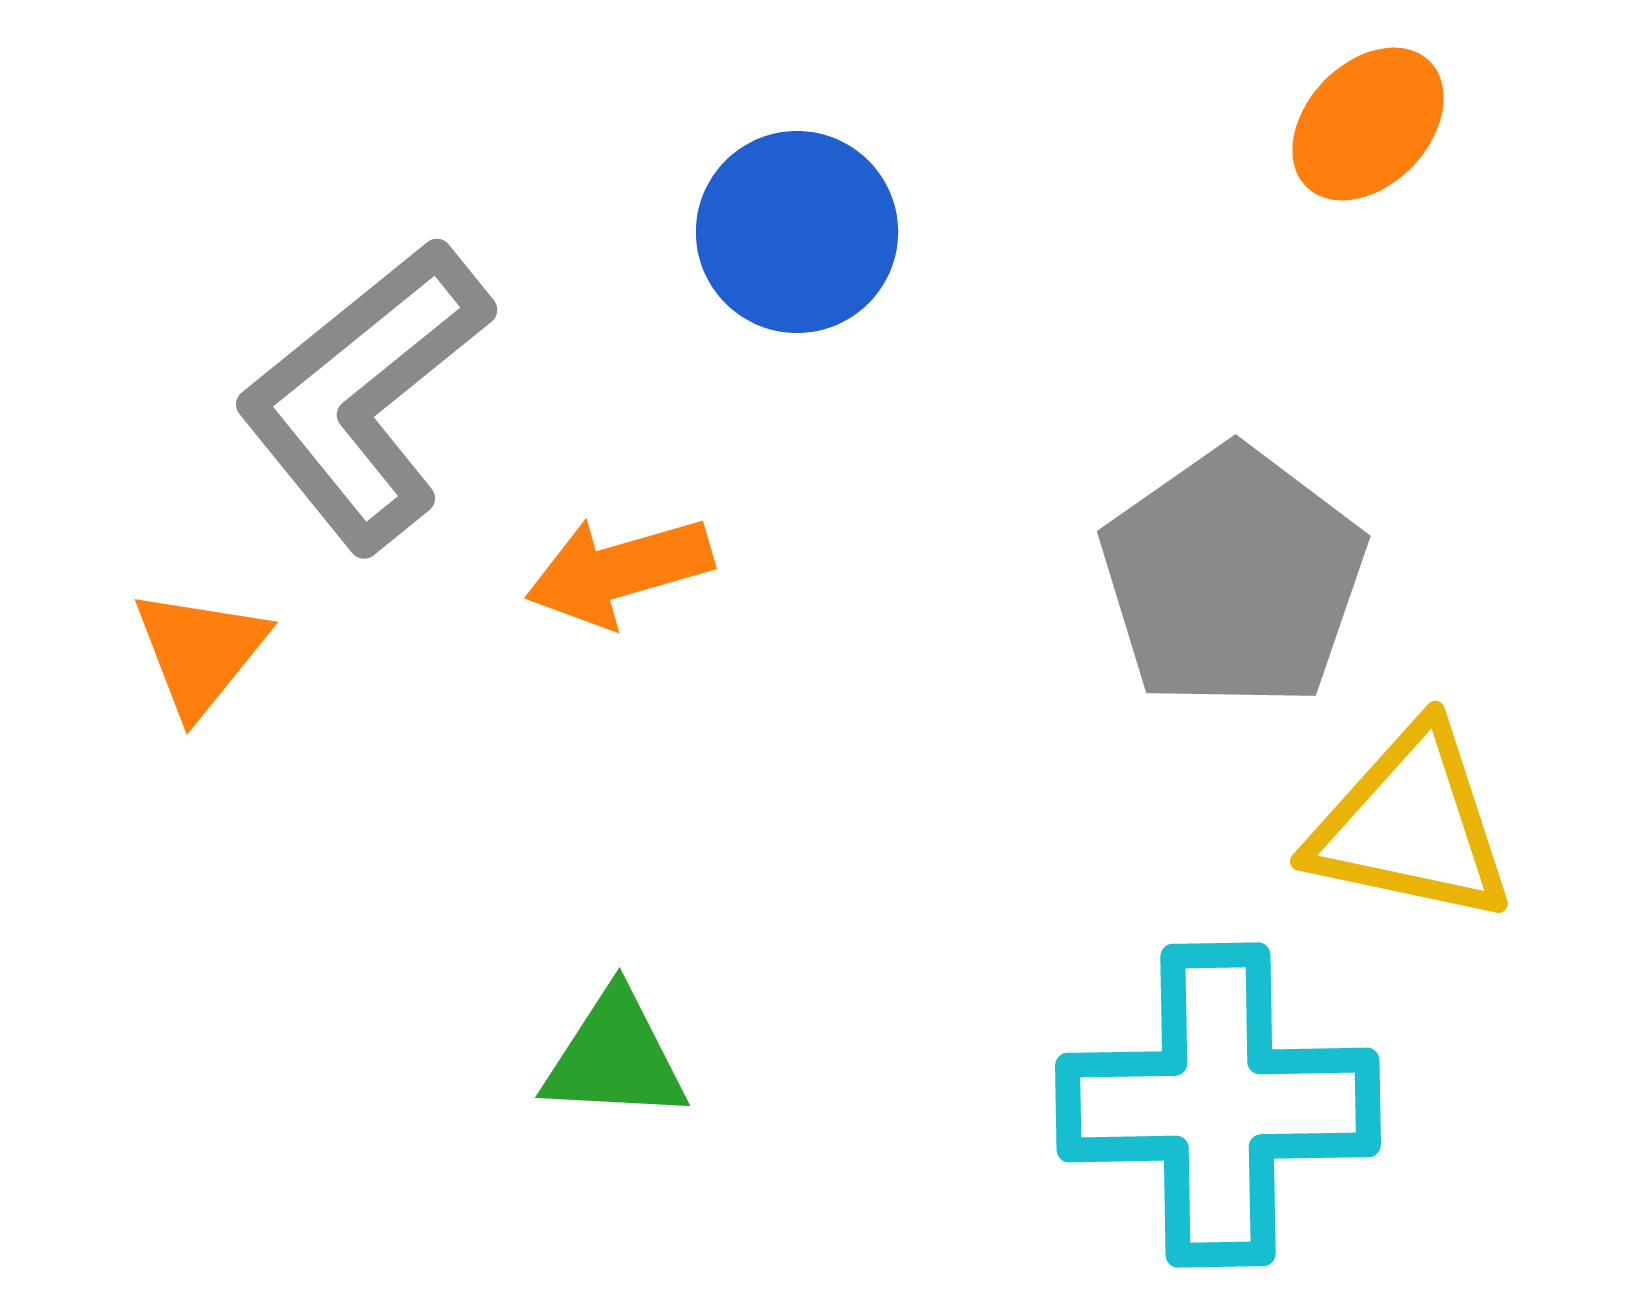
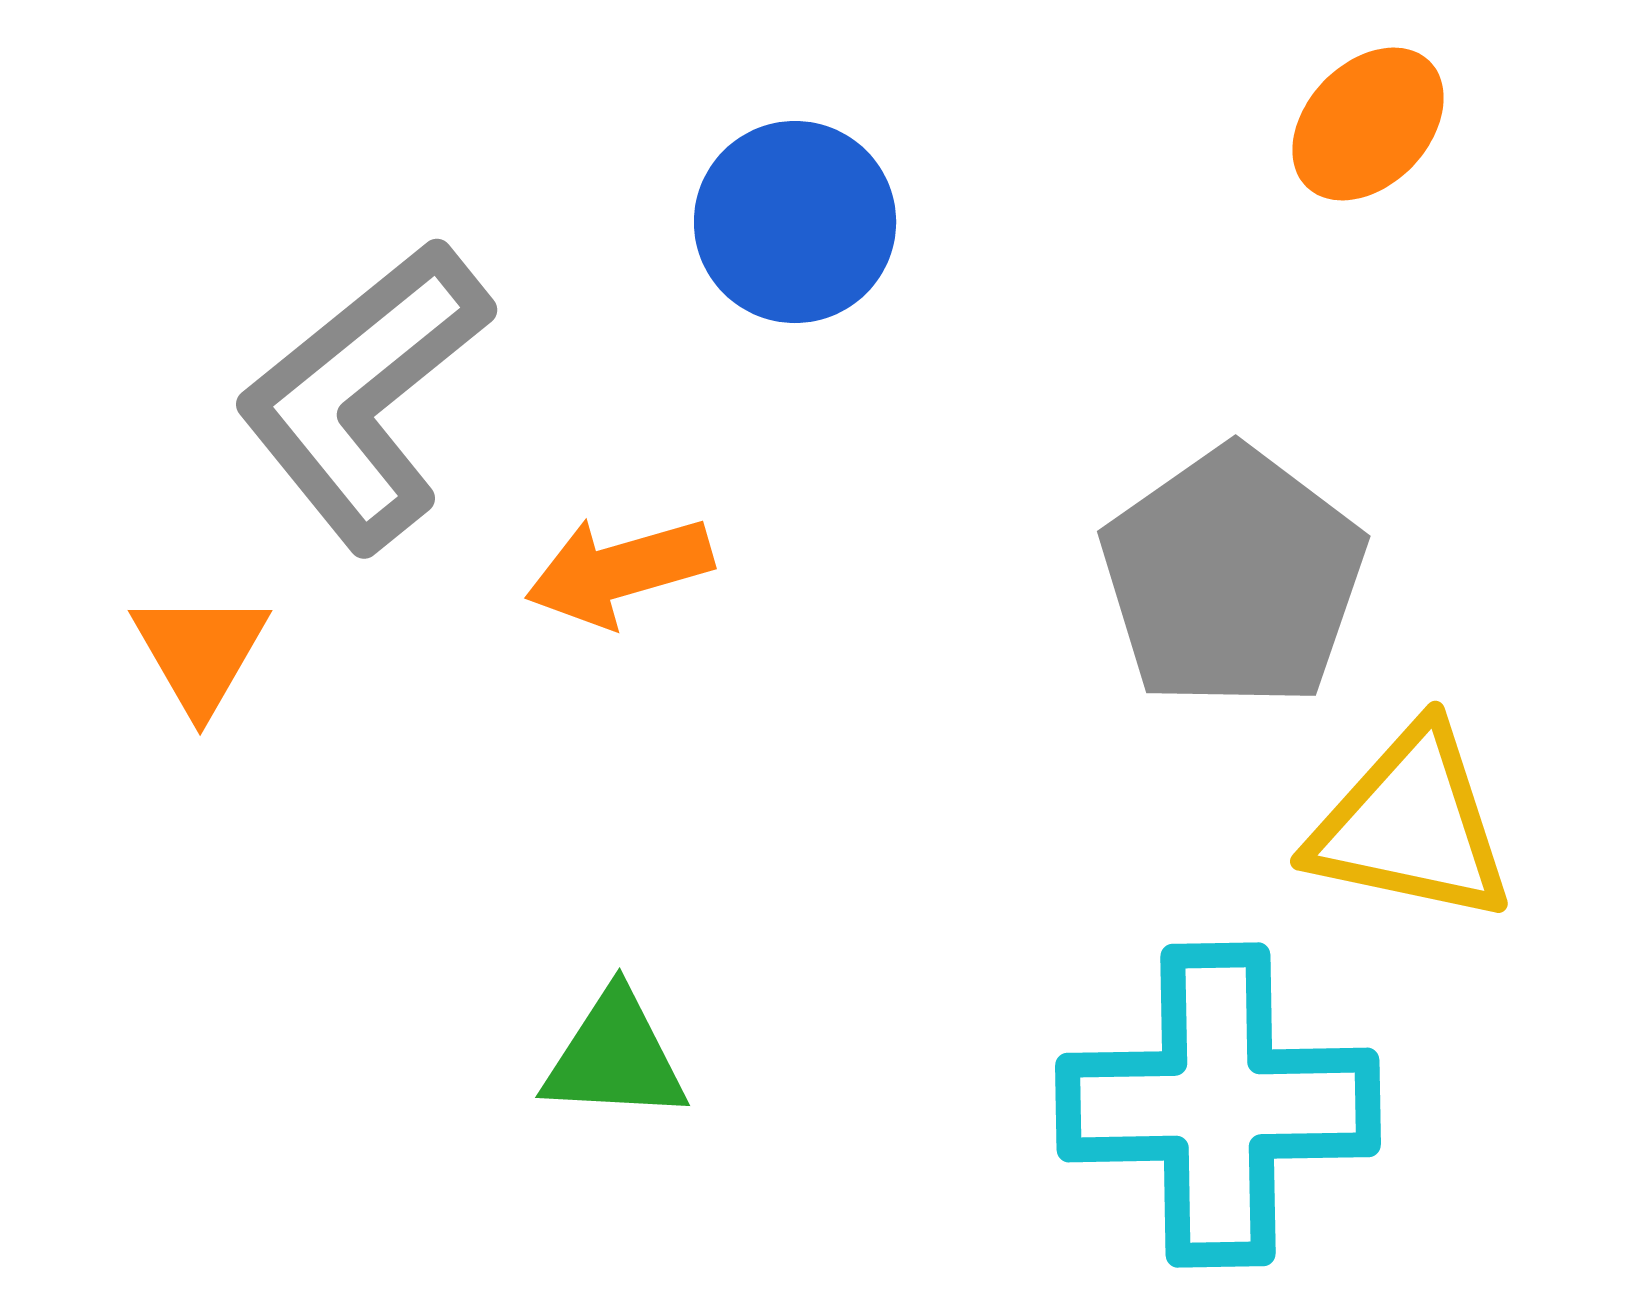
blue circle: moved 2 px left, 10 px up
orange triangle: rotated 9 degrees counterclockwise
